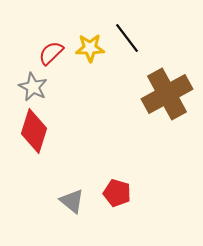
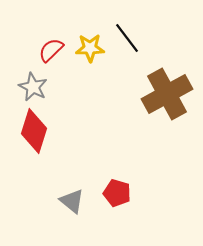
red semicircle: moved 3 px up
